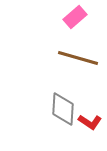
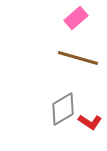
pink rectangle: moved 1 px right, 1 px down
gray diamond: rotated 56 degrees clockwise
